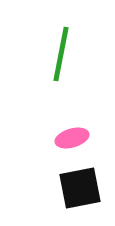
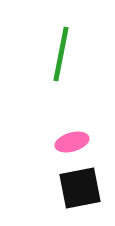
pink ellipse: moved 4 px down
